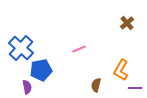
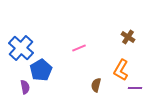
brown cross: moved 1 px right, 14 px down; rotated 16 degrees counterclockwise
pink line: moved 1 px up
blue pentagon: rotated 20 degrees counterclockwise
purple semicircle: moved 2 px left
